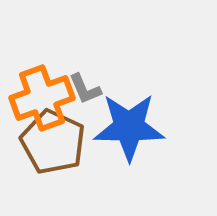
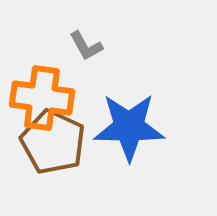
gray L-shape: moved 1 px right, 43 px up; rotated 6 degrees counterclockwise
orange cross: rotated 28 degrees clockwise
